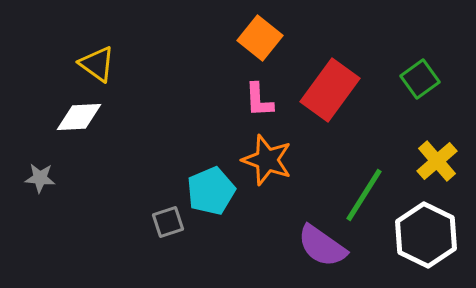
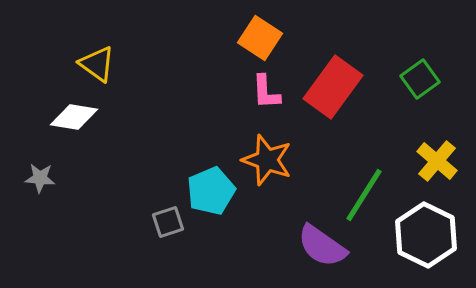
orange square: rotated 6 degrees counterclockwise
red rectangle: moved 3 px right, 3 px up
pink L-shape: moved 7 px right, 8 px up
white diamond: moved 5 px left; rotated 12 degrees clockwise
yellow cross: rotated 9 degrees counterclockwise
